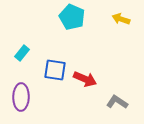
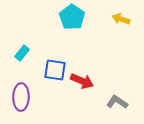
cyan pentagon: rotated 10 degrees clockwise
red arrow: moved 3 px left, 2 px down
